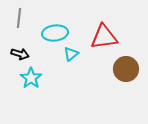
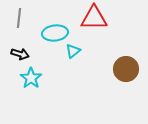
red triangle: moved 10 px left, 19 px up; rotated 8 degrees clockwise
cyan triangle: moved 2 px right, 3 px up
